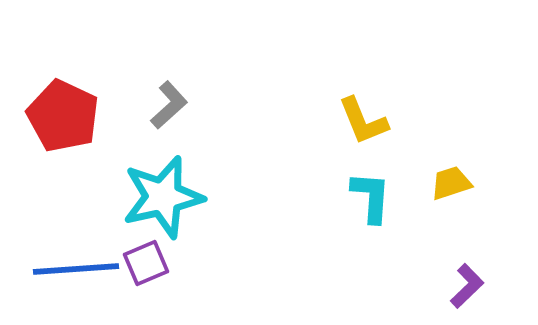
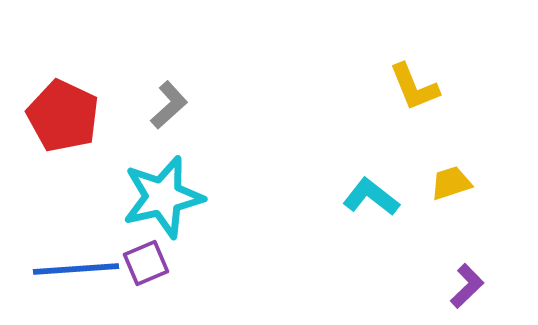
yellow L-shape: moved 51 px right, 34 px up
cyan L-shape: rotated 56 degrees counterclockwise
